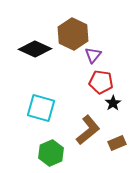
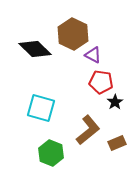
black diamond: rotated 20 degrees clockwise
purple triangle: rotated 42 degrees counterclockwise
black star: moved 2 px right, 1 px up
green hexagon: rotated 15 degrees counterclockwise
